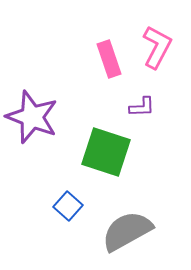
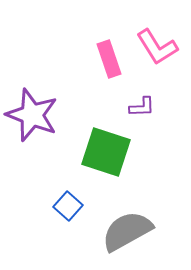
pink L-shape: rotated 120 degrees clockwise
purple star: moved 2 px up
